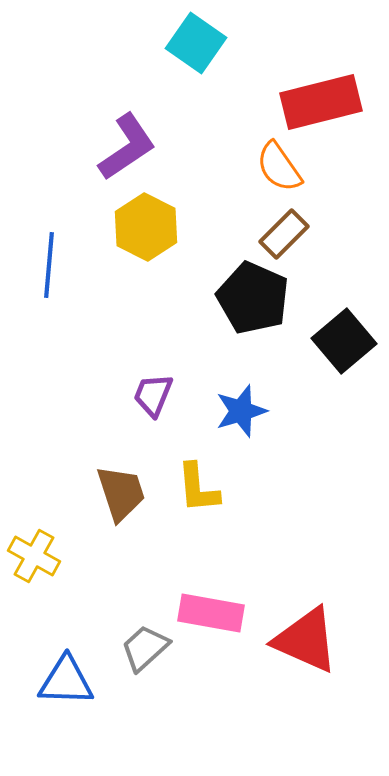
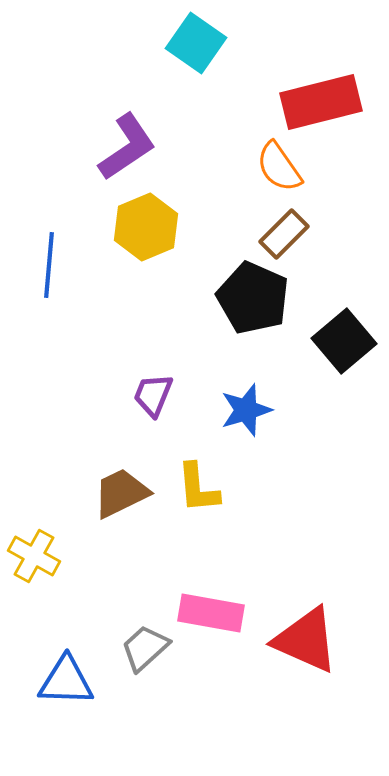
yellow hexagon: rotated 10 degrees clockwise
blue star: moved 5 px right, 1 px up
brown trapezoid: rotated 98 degrees counterclockwise
